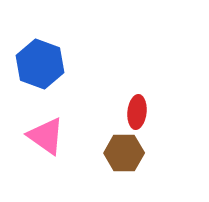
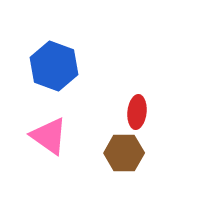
blue hexagon: moved 14 px right, 2 px down
pink triangle: moved 3 px right
